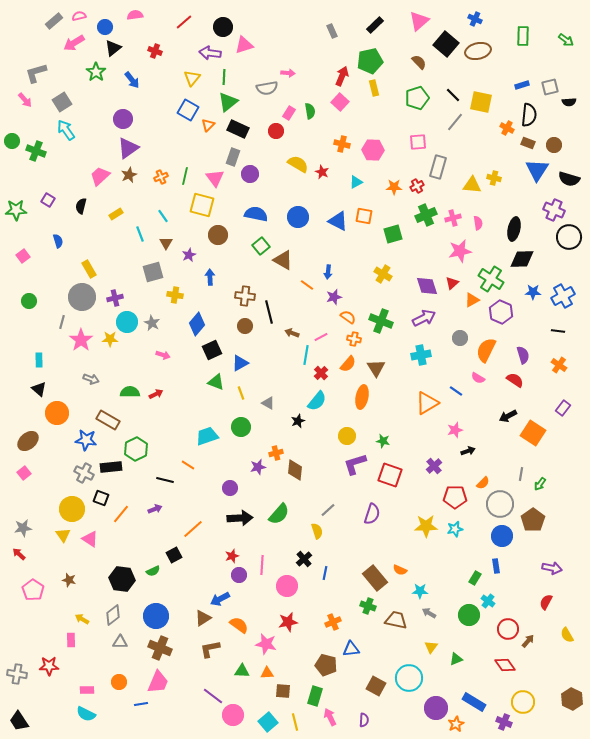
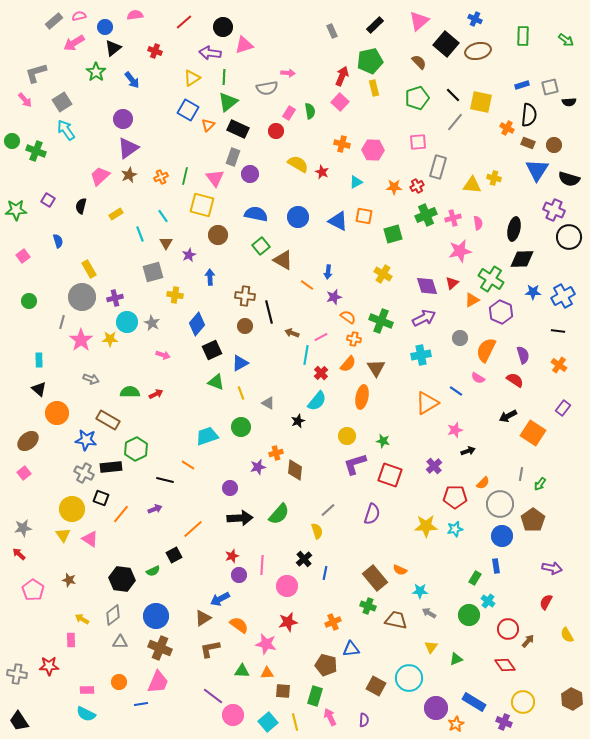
yellow triangle at (192, 78): rotated 18 degrees clockwise
